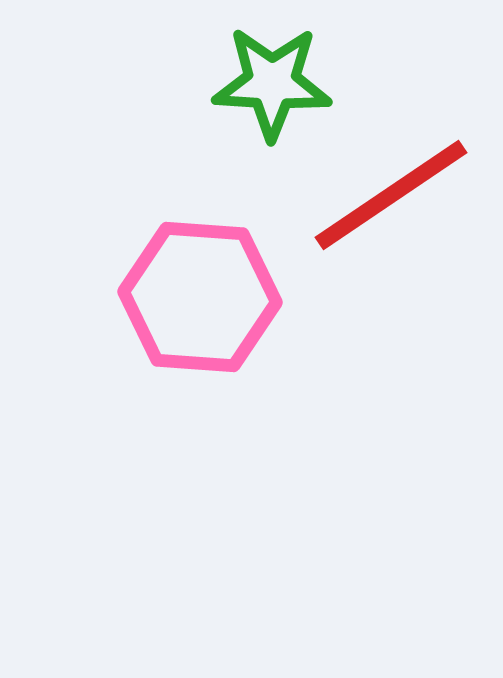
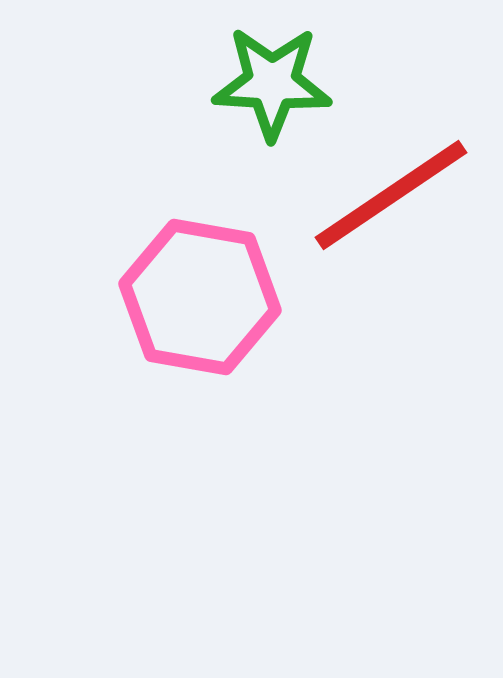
pink hexagon: rotated 6 degrees clockwise
